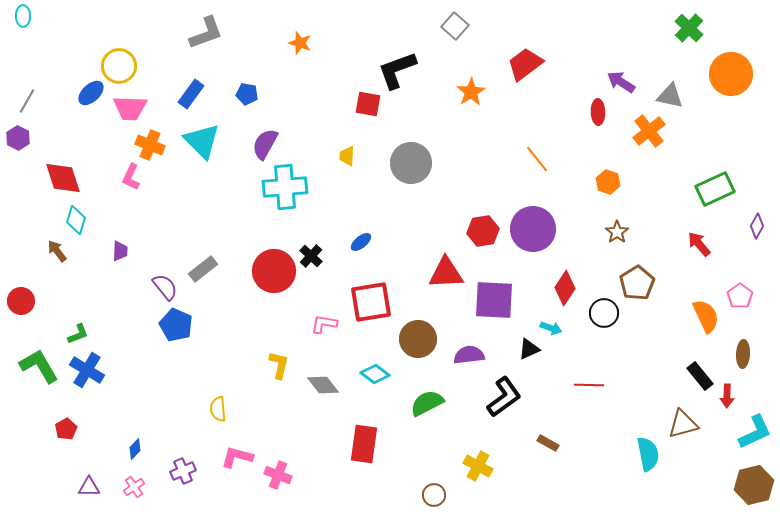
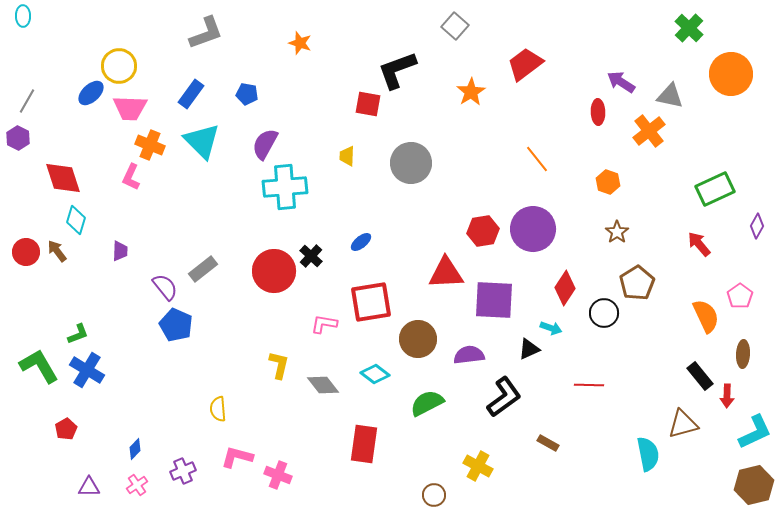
red circle at (21, 301): moved 5 px right, 49 px up
pink cross at (134, 487): moved 3 px right, 2 px up
